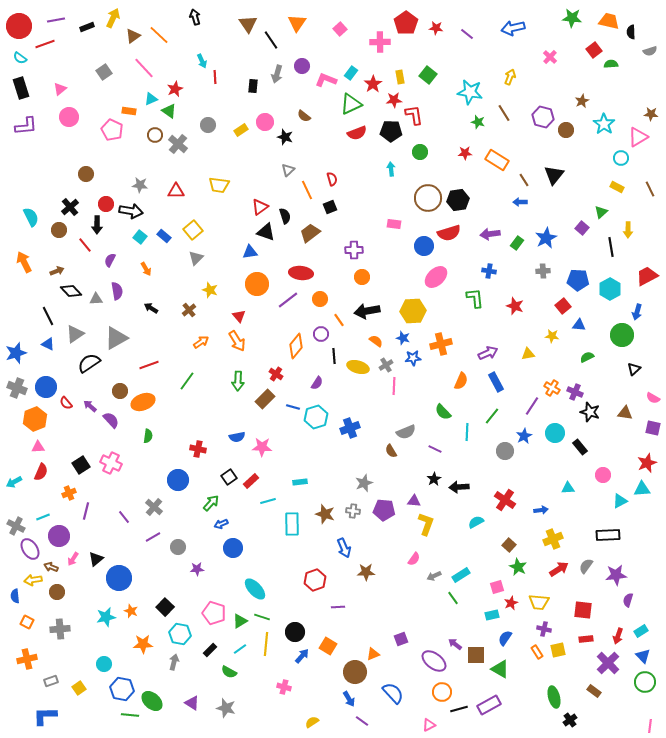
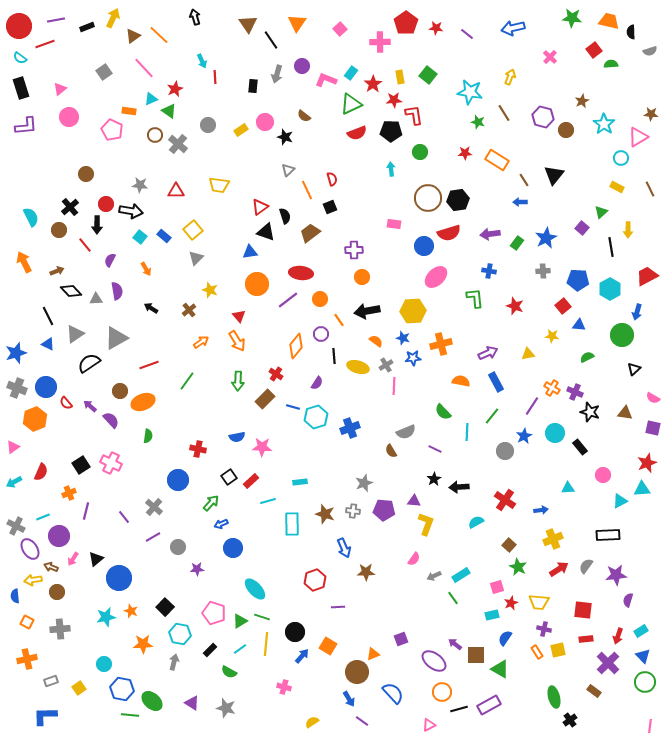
orange semicircle at (461, 381): rotated 102 degrees counterclockwise
pink triangle at (38, 447): moved 25 px left; rotated 32 degrees counterclockwise
brown circle at (355, 672): moved 2 px right
